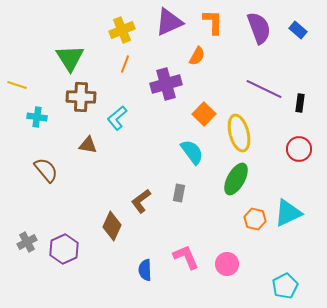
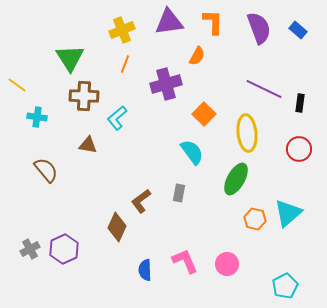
purple triangle: rotated 16 degrees clockwise
yellow line: rotated 18 degrees clockwise
brown cross: moved 3 px right, 1 px up
yellow ellipse: moved 8 px right; rotated 9 degrees clockwise
cyan triangle: rotated 16 degrees counterclockwise
brown diamond: moved 5 px right, 1 px down
gray cross: moved 3 px right, 7 px down
pink L-shape: moved 1 px left, 4 px down
